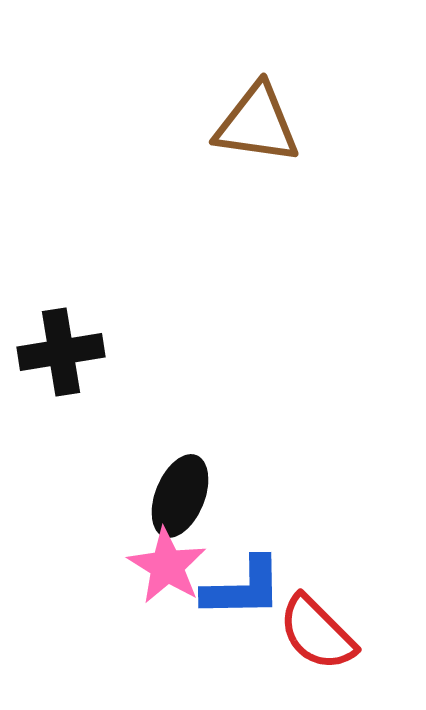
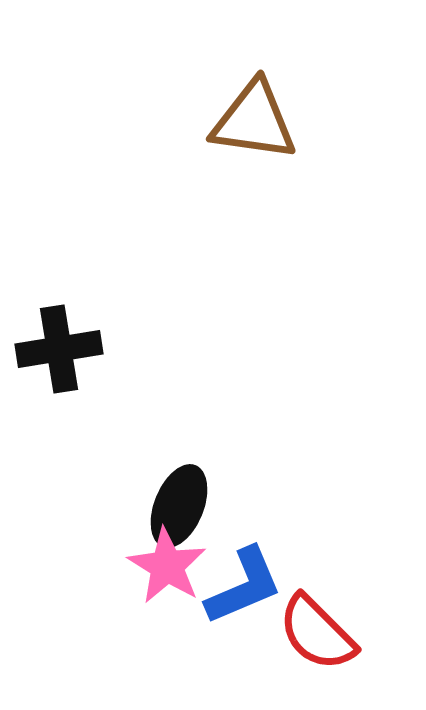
brown triangle: moved 3 px left, 3 px up
black cross: moved 2 px left, 3 px up
black ellipse: moved 1 px left, 10 px down
blue L-shape: moved 1 px right, 2 px up; rotated 22 degrees counterclockwise
